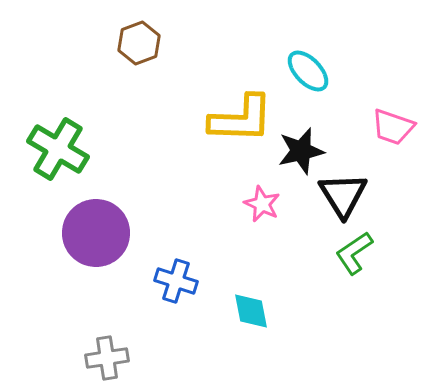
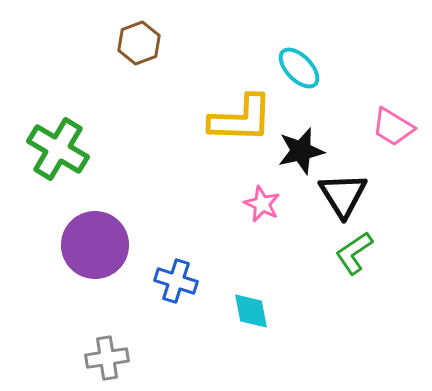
cyan ellipse: moved 9 px left, 3 px up
pink trapezoid: rotated 12 degrees clockwise
purple circle: moved 1 px left, 12 px down
